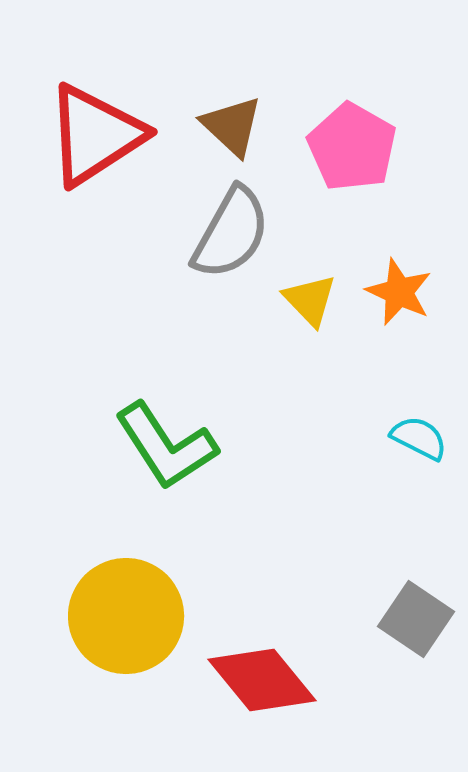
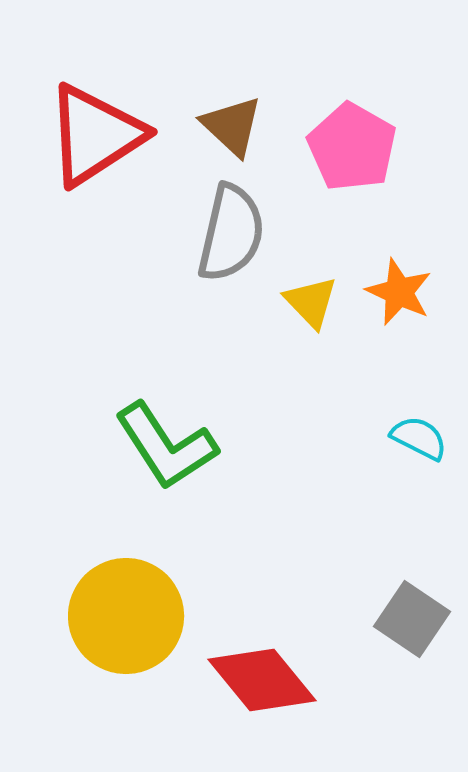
gray semicircle: rotated 16 degrees counterclockwise
yellow triangle: moved 1 px right, 2 px down
gray square: moved 4 px left
